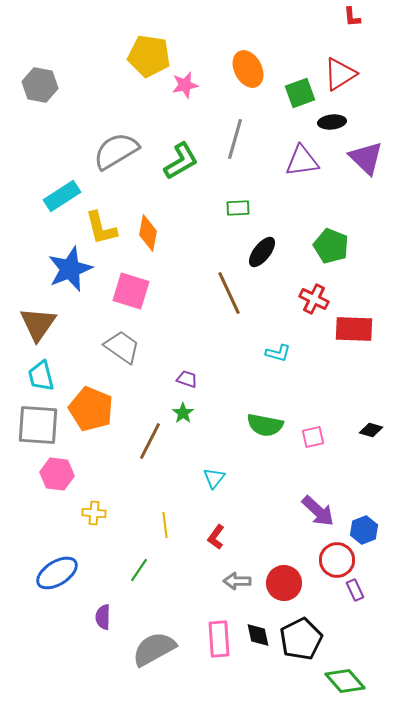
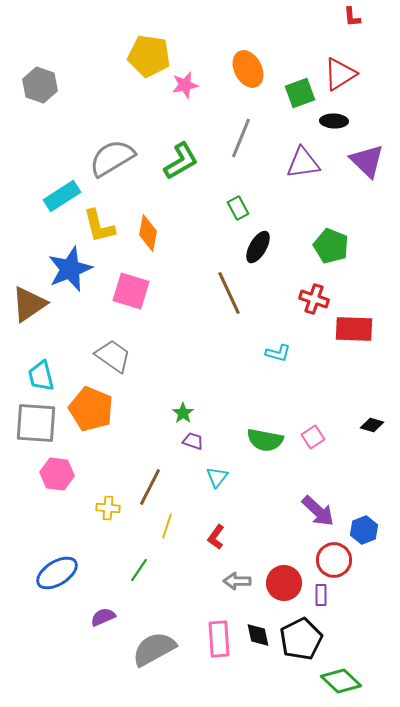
gray hexagon at (40, 85): rotated 8 degrees clockwise
black ellipse at (332, 122): moved 2 px right, 1 px up; rotated 8 degrees clockwise
gray line at (235, 139): moved 6 px right, 1 px up; rotated 6 degrees clockwise
gray semicircle at (116, 151): moved 4 px left, 7 px down
purple triangle at (366, 158): moved 1 px right, 3 px down
purple triangle at (302, 161): moved 1 px right, 2 px down
green rectangle at (238, 208): rotated 65 degrees clockwise
yellow L-shape at (101, 228): moved 2 px left, 2 px up
black ellipse at (262, 252): moved 4 px left, 5 px up; rotated 8 degrees counterclockwise
red cross at (314, 299): rotated 8 degrees counterclockwise
brown triangle at (38, 324): moved 9 px left, 20 px up; rotated 21 degrees clockwise
gray trapezoid at (122, 347): moved 9 px left, 9 px down
purple trapezoid at (187, 379): moved 6 px right, 62 px down
gray square at (38, 425): moved 2 px left, 2 px up
green semicircle at (265, 425): moved 15 px down
black diamond at (371, 430): moved 1 px right, 5 px up
pink square at (313, 437): rotated 20 degrees counterclockwise
brown line at (150, 441): moved 46 px down
cyan triangle at (214, 478): moved 3 px right, 1 px up
yellow cross at (94, 513): moved 14 px right, 5 px up
yellow line at (165, 525): moved 2 px right, 1 px down; rotated 25 degrees clockwise
red circle at (337, 560): moved 3 px left
purple rectangle at (355, 590): moved 34 px left, 5 px down; rotated 25 degrees clockwise
purple semicircle at (103, 617): rotated 65 degrees clockwise
green diamond at (345, 681): moved 4 px left; rotated 6 degrees counterclockwise
